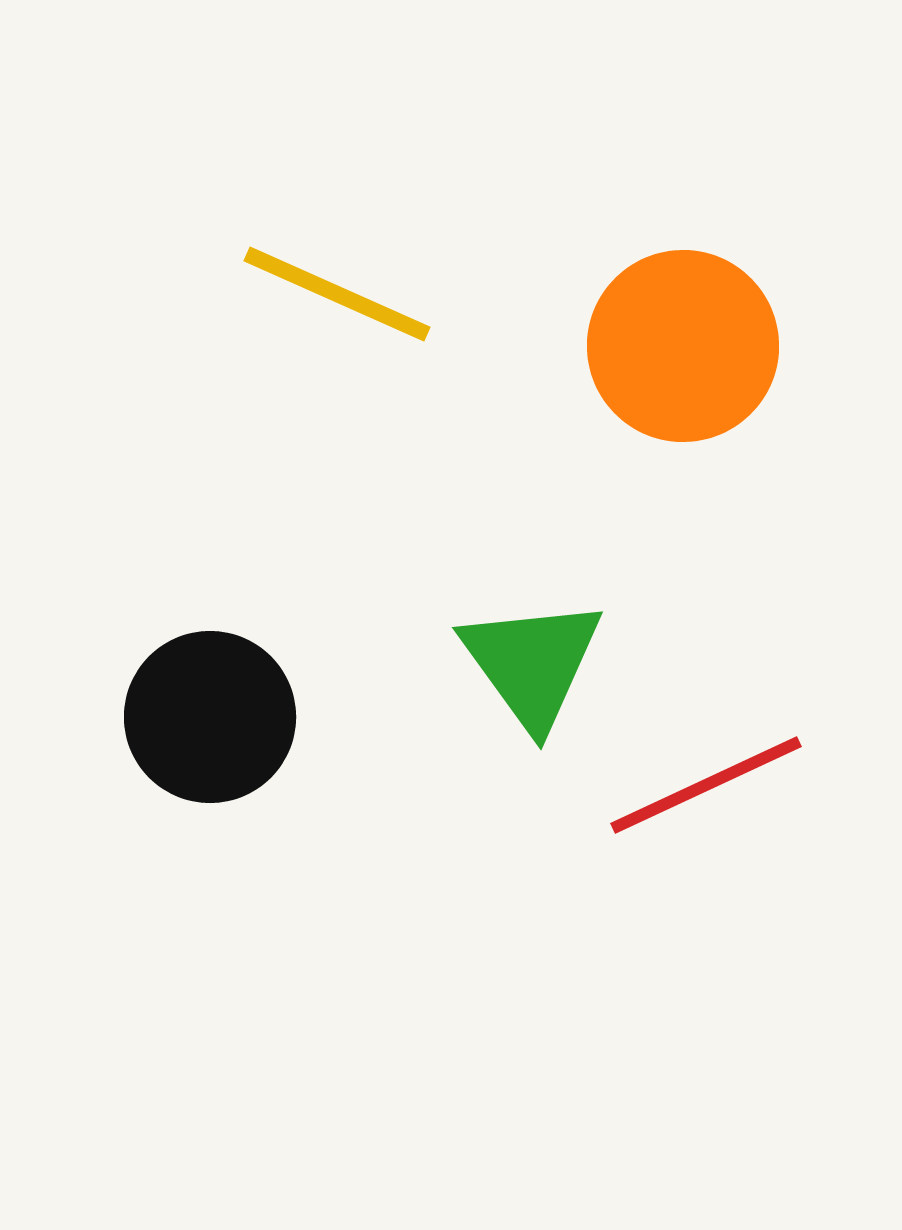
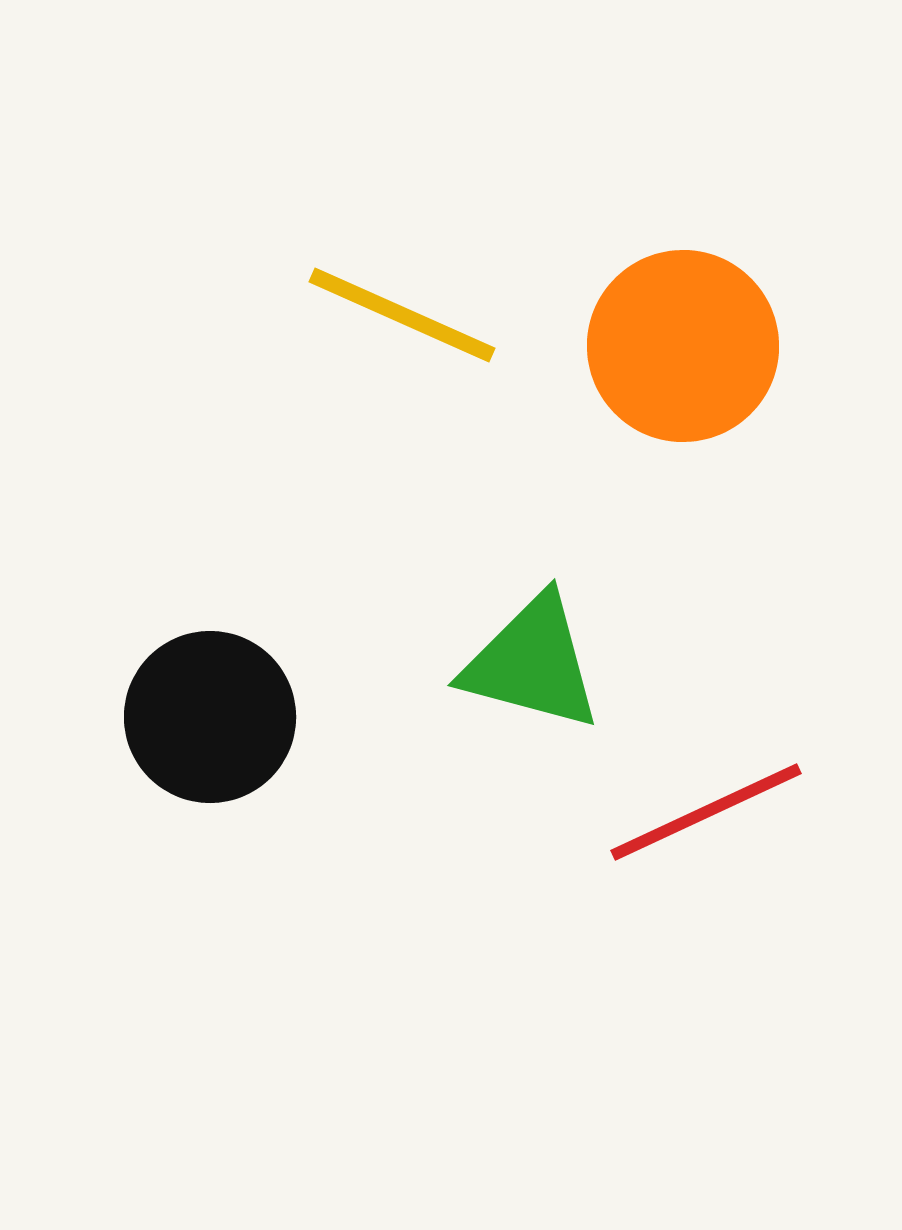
yellow line: moved 65 px right, 21 px down
green triangle: rotated 39 degrees counterclockwise
red line: moved 27 px down
